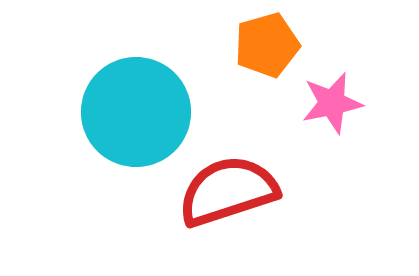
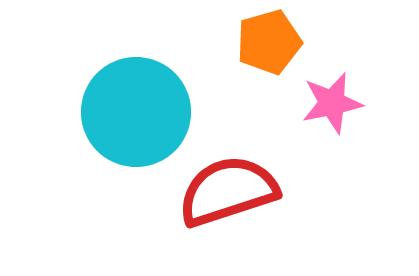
orange pentagon: moved 2 px right, 3 px up
